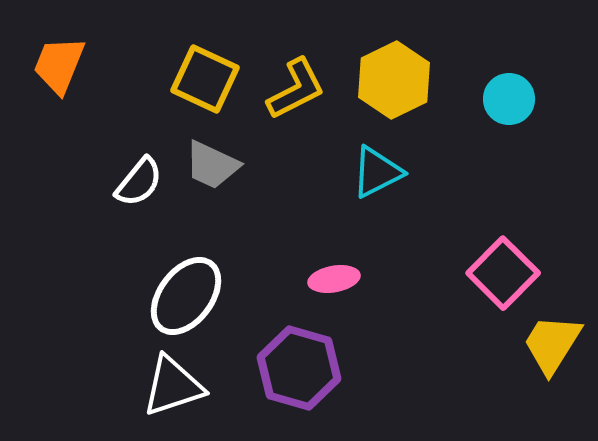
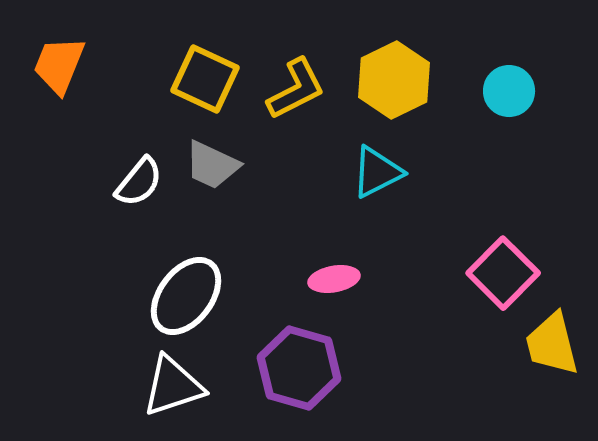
cyan circle: moved 8 px up
yellow trapezoid: rotated 46 degrees counterclockwise
